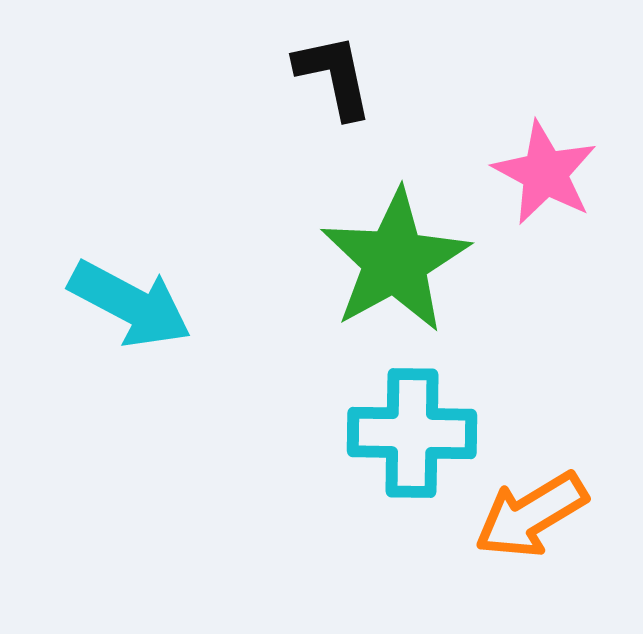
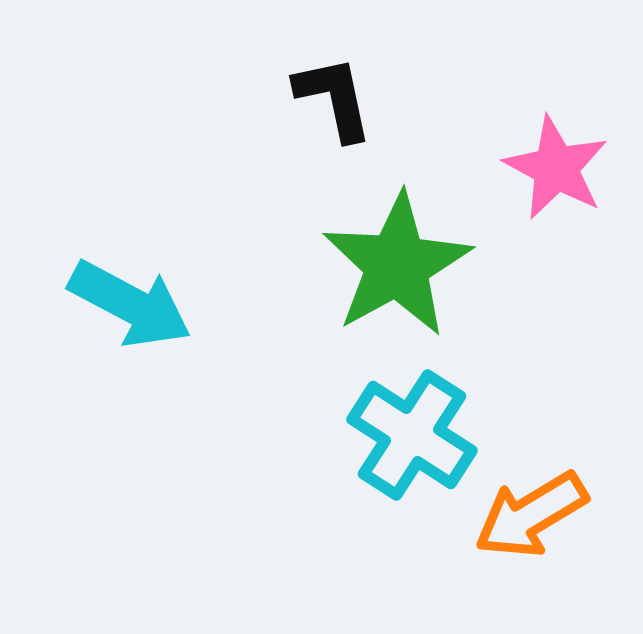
black L-shape: moved 22 px down
pink star: moved 11 px right, 5 px up
green star: moved 2 px right, 4 px down
cyan cross: moved 2 px down; rotated 32 degrees clockwise
